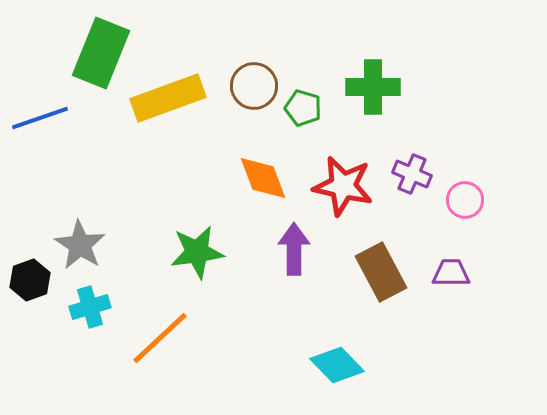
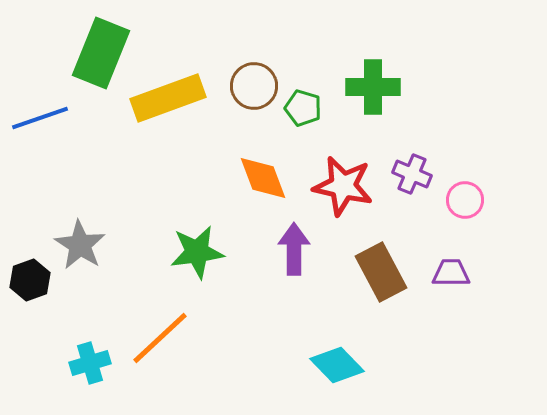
cyan cross: moved 56 px down
